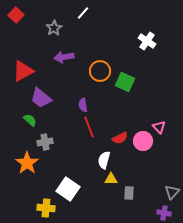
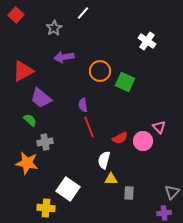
orange star: rotated 25 degrees counterclockwise
purple cross: rotated 16 degrees counterclockwise
